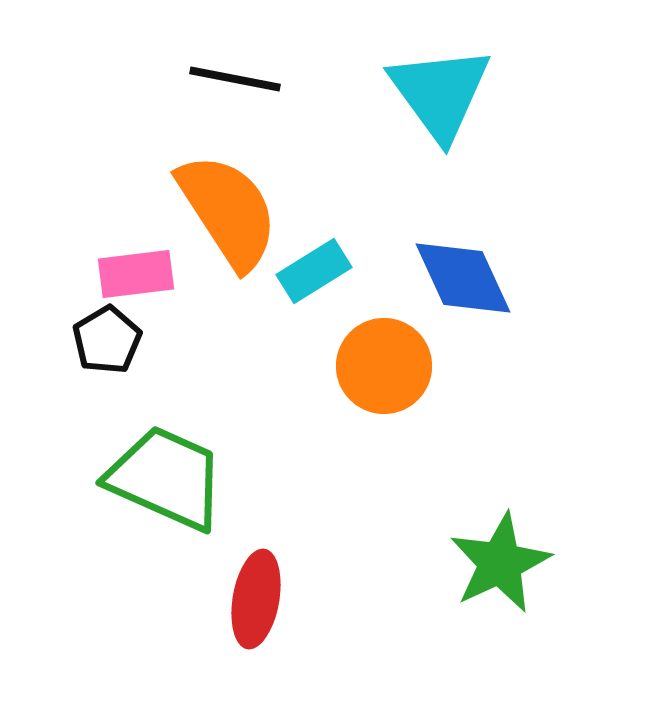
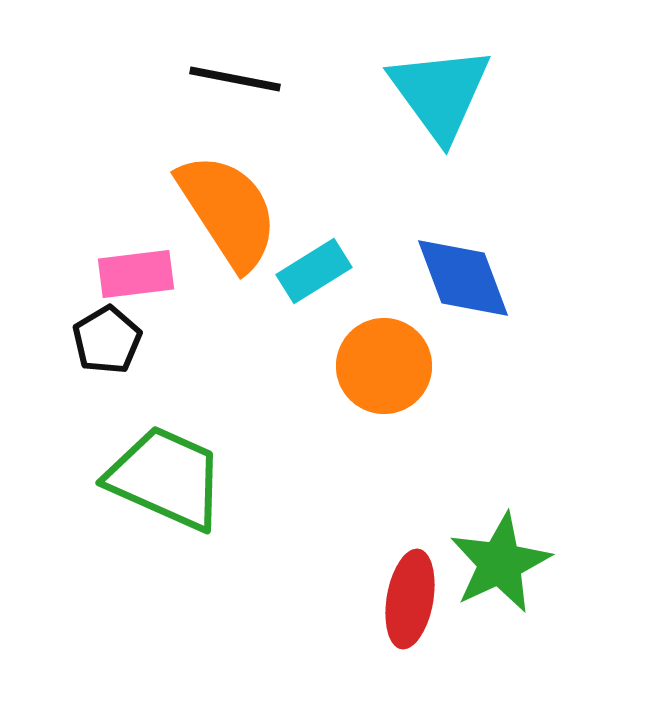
blue diamond: rotated 4 degrees clockwise
red ellipse: moved 154 px right
